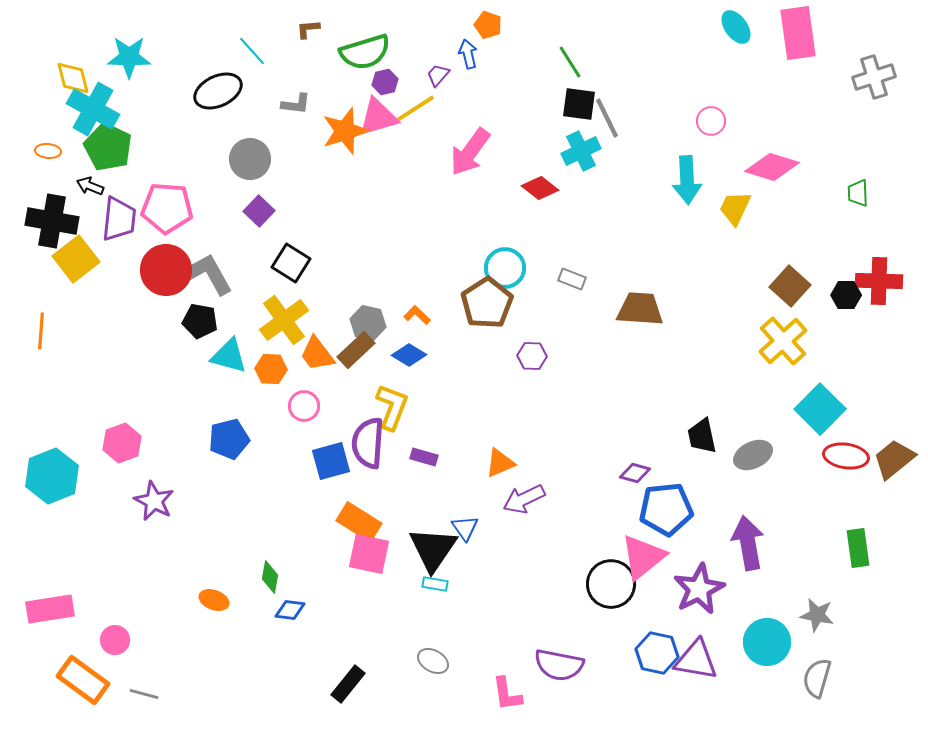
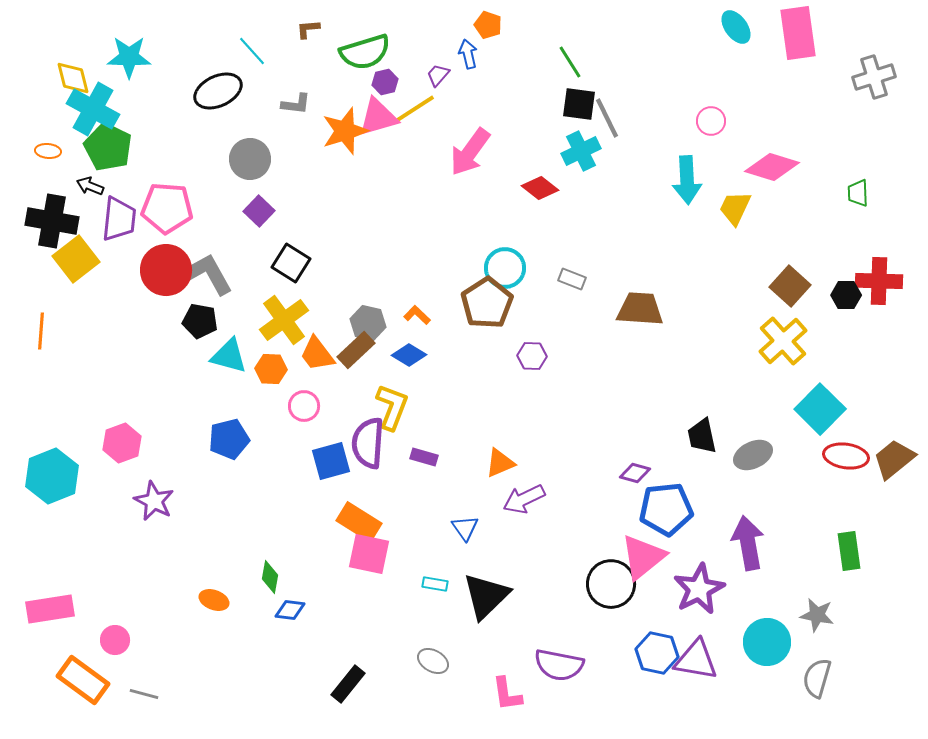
green rectangle at (858, 548): moved 9 px left, 3 px down
black triangle at (433, 549): moved 53 px right, 47 px down; rotated 12 degrees clockwise
